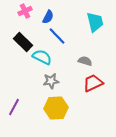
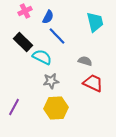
red trapezoid: rotated 50 degrees clockwise
